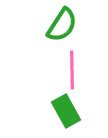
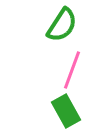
pink line: rotated 21 degrees clockwise
